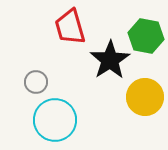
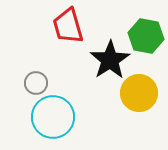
red trapezoid: moved 2 px left, 1 px up
gray circle: moved 1 px down
yellow circle: moved 6 px left, 4 px up
cyan circle: moved 2 px left, 3 px up
